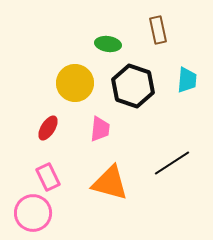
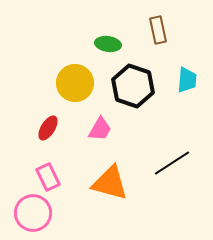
pink trapezoid: rotated 24 degrees clockwise
